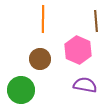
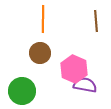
pink hexagon: moved 4 px left, 19 px down
brown circle: moved 6 px up
green circle: moved 1 px right, 1 px down
